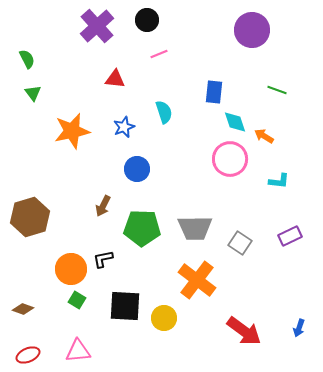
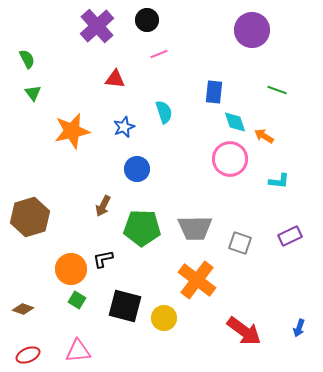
gray square: rotated 15 degrees counterclockwise
black square: rotated 12 degrees clockwise
